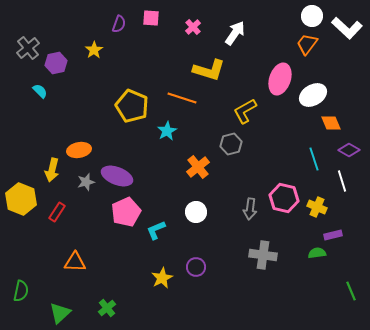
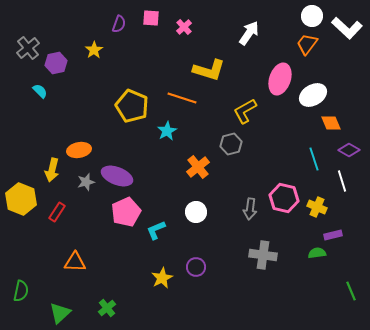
pink cross at (193, 27): moved 9 px left
white arrow at (235, 33): moved 14 px right
